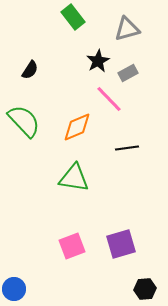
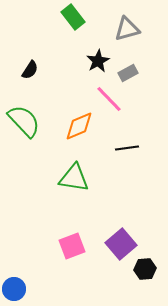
orange diamond: moved 2 px right, 1 px up
purple square: rotated 24 degrees counterclockwise
black hexagon: moved 20 px up
